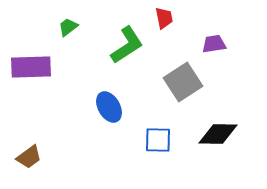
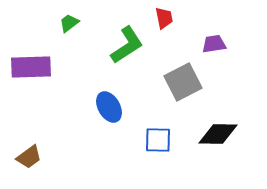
green trapezoid: moved 1 px right, 4 px up
gray square: rotated 6 degrees clockwise
